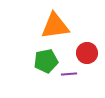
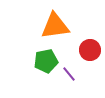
red circle: moved 3 px right, 3 px up
purple line: rotated 56 degrees clockwise
